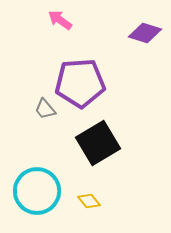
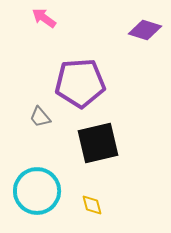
pink arrow: moved 16 px left, 2 px up
purple diamond: moved 3 px up
gray trapezoid: moved 5 px left, 8 px down
black square: rotated 18 degrees clockwise
yellow diamond: moved 3 px right, 4 px down; rotated 25 degrees clockwise
